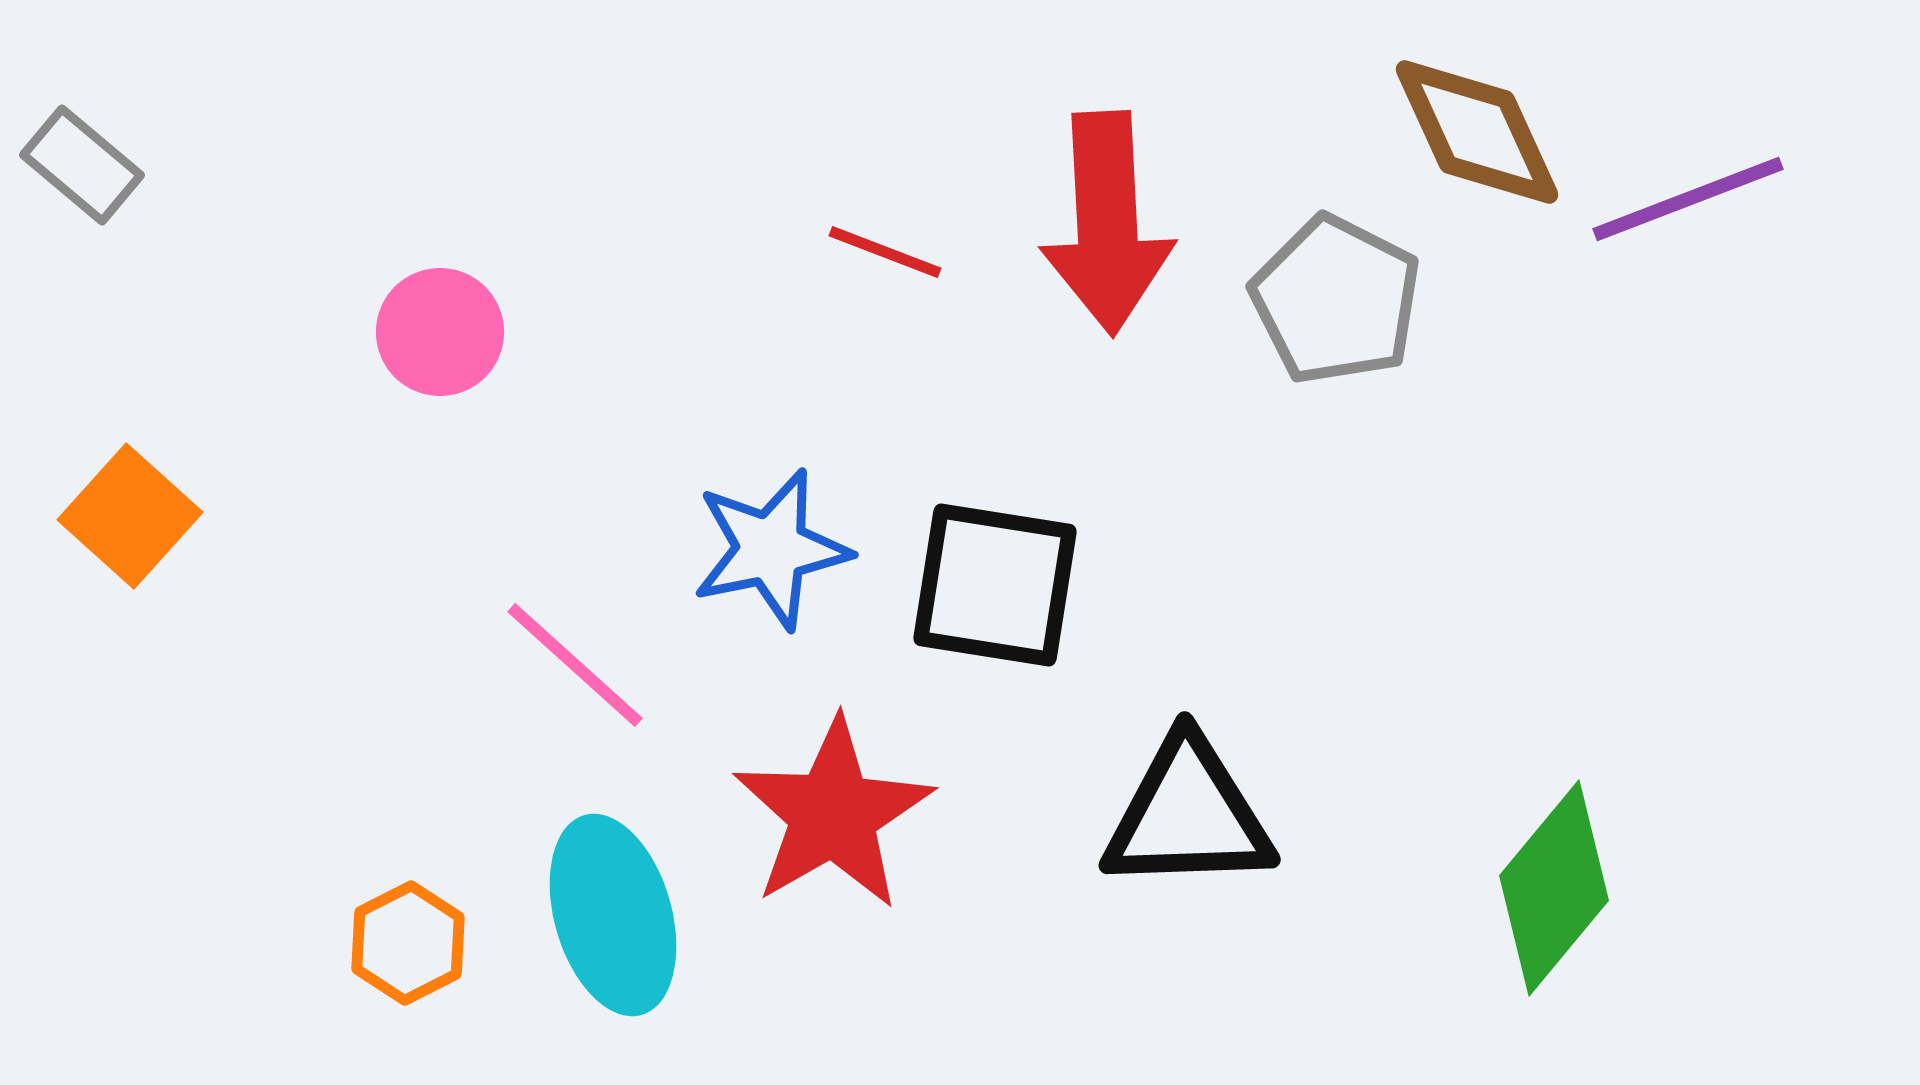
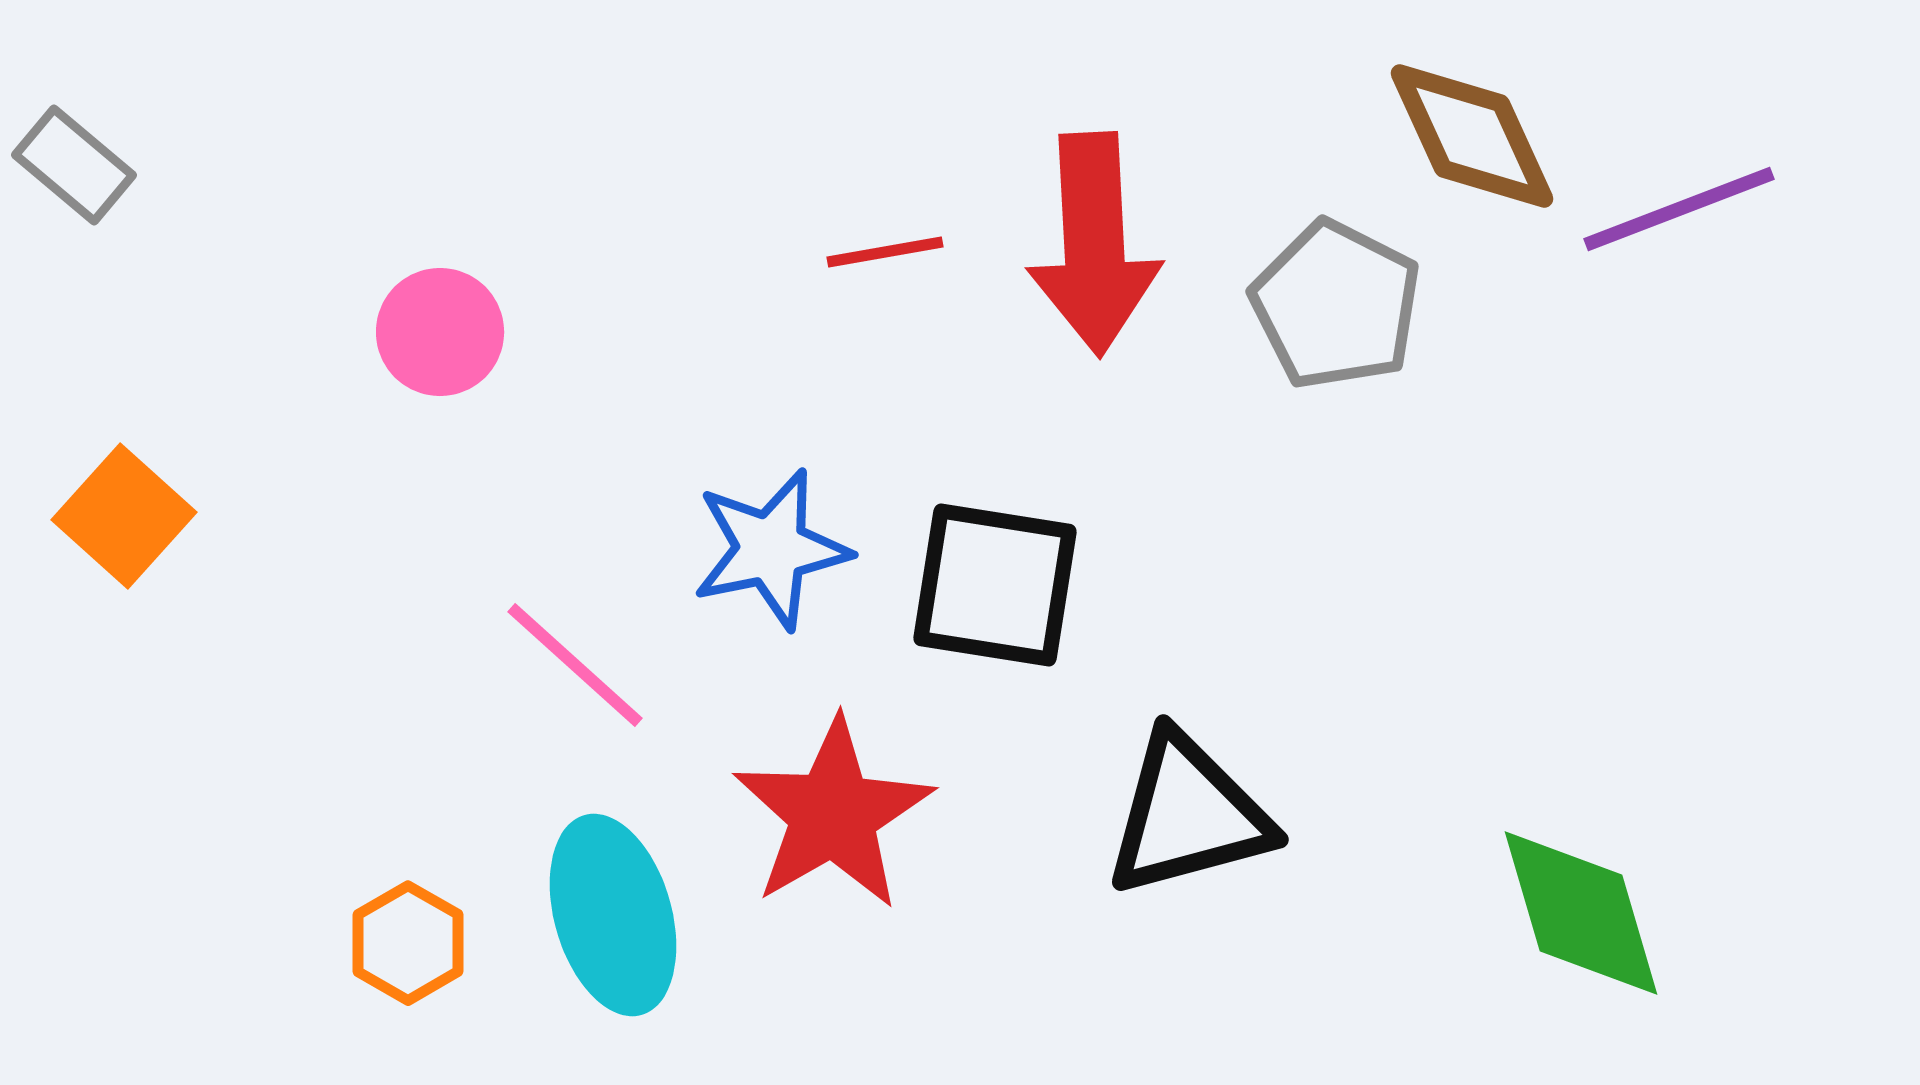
brown diamond: moved 5 px left, 4 px down
gray rectangle: moved 8 px left
purple line: moved 9 px left, 10 px down
red arrow: moved 13 px left, 21 px down
red line: rotated 31 degrees counterclockwise
gray pentagon: moved 5 px down
orange square: moved 6 px left
black triangle: rotated 13 degrees counterclockwise
green diamond: moved 27 px right, 25 px down; rotated 56 degrees counterclockwise
orange hexagon: rotated 3 degrees counterclockwise
